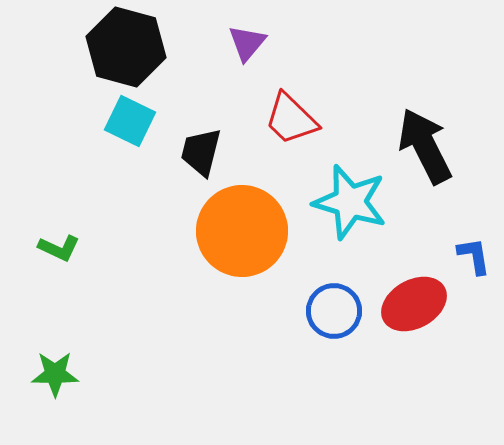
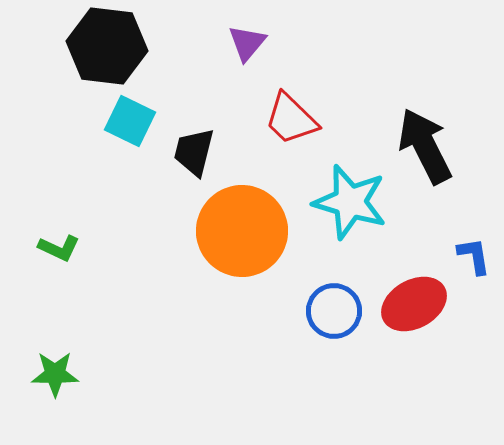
black hexagon: moved 19 px left, 1 px up; rotated 8 degrees counterclockwise
black trapezoid: moved 7 px left
